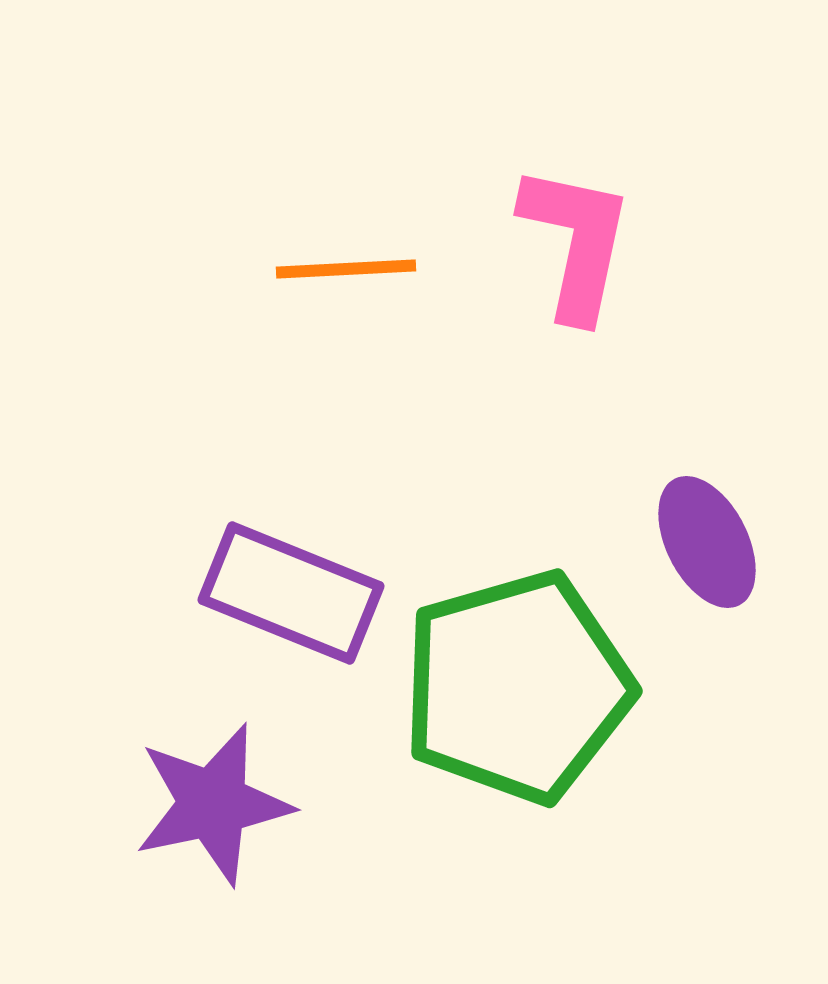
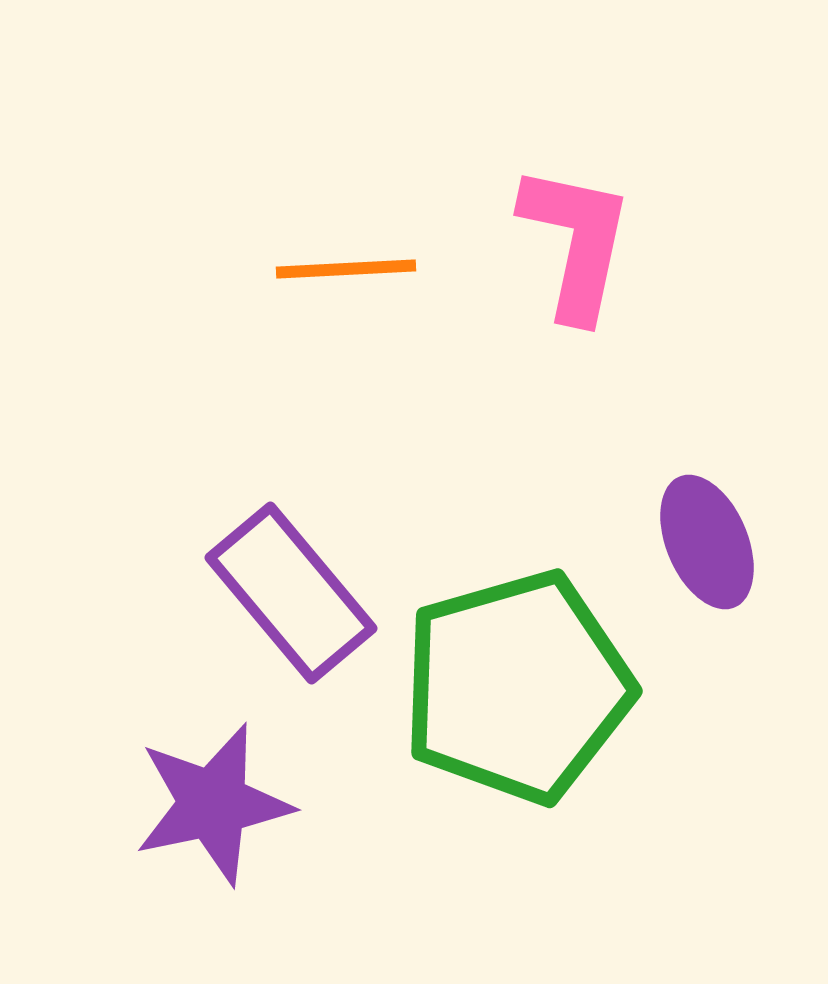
purple ellipse: rotated 4 degrees clockwise
purple rectangle: rotated 28 degrees clockwise
